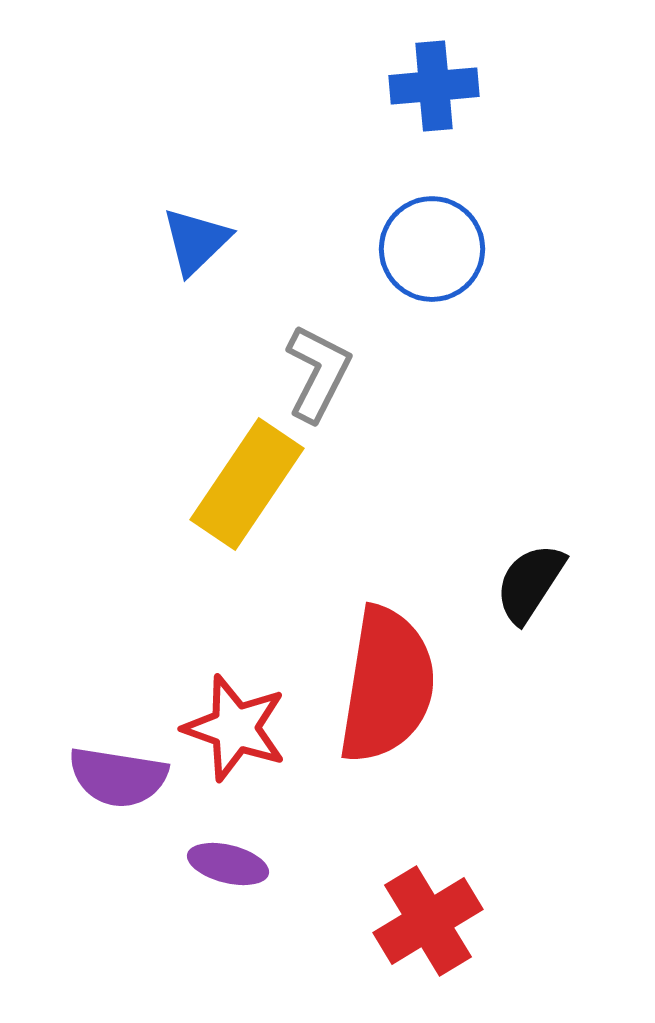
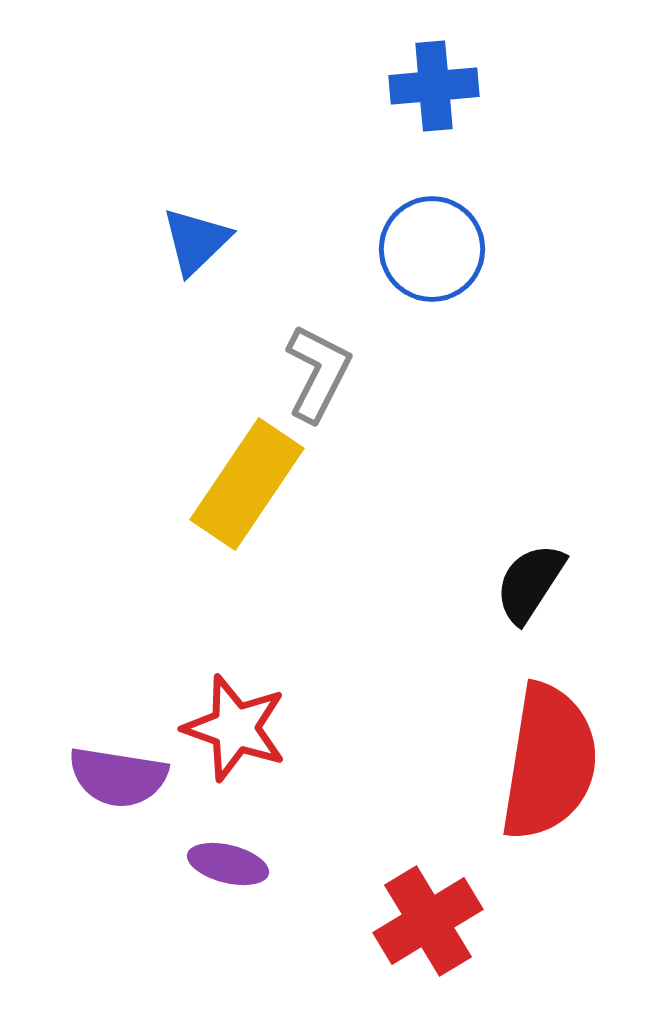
red semicircle: moved 162 px right, 77 px down
